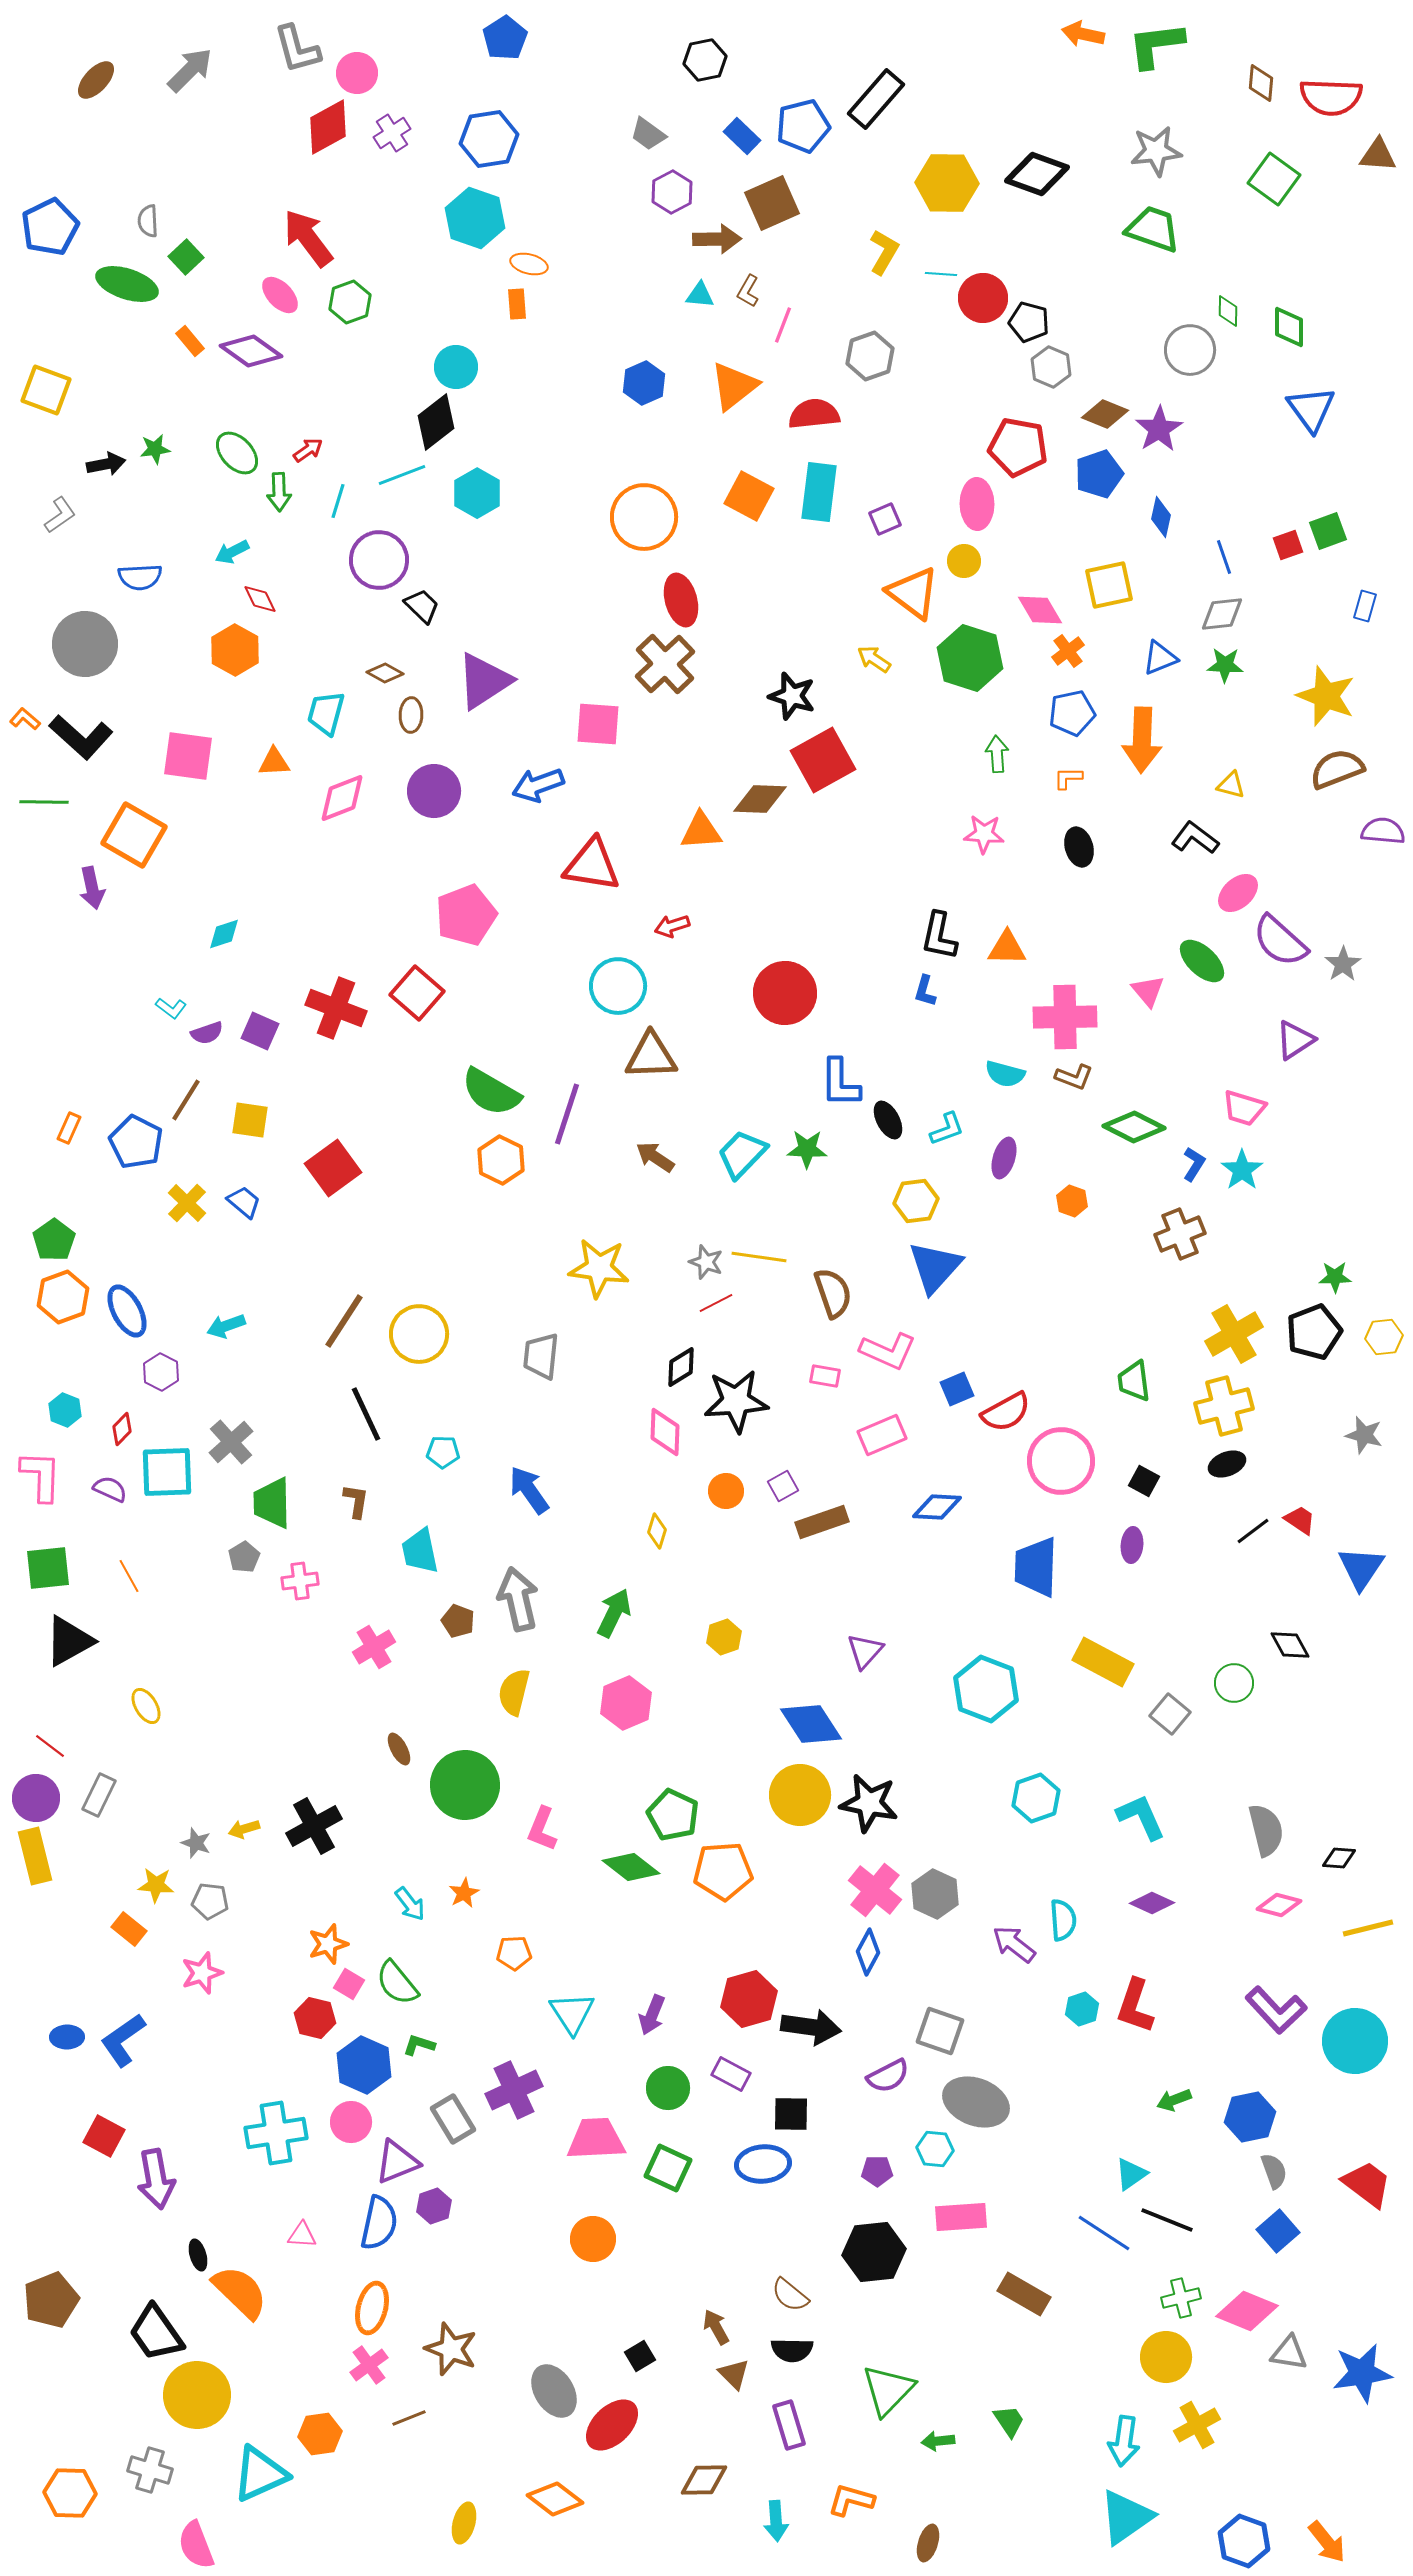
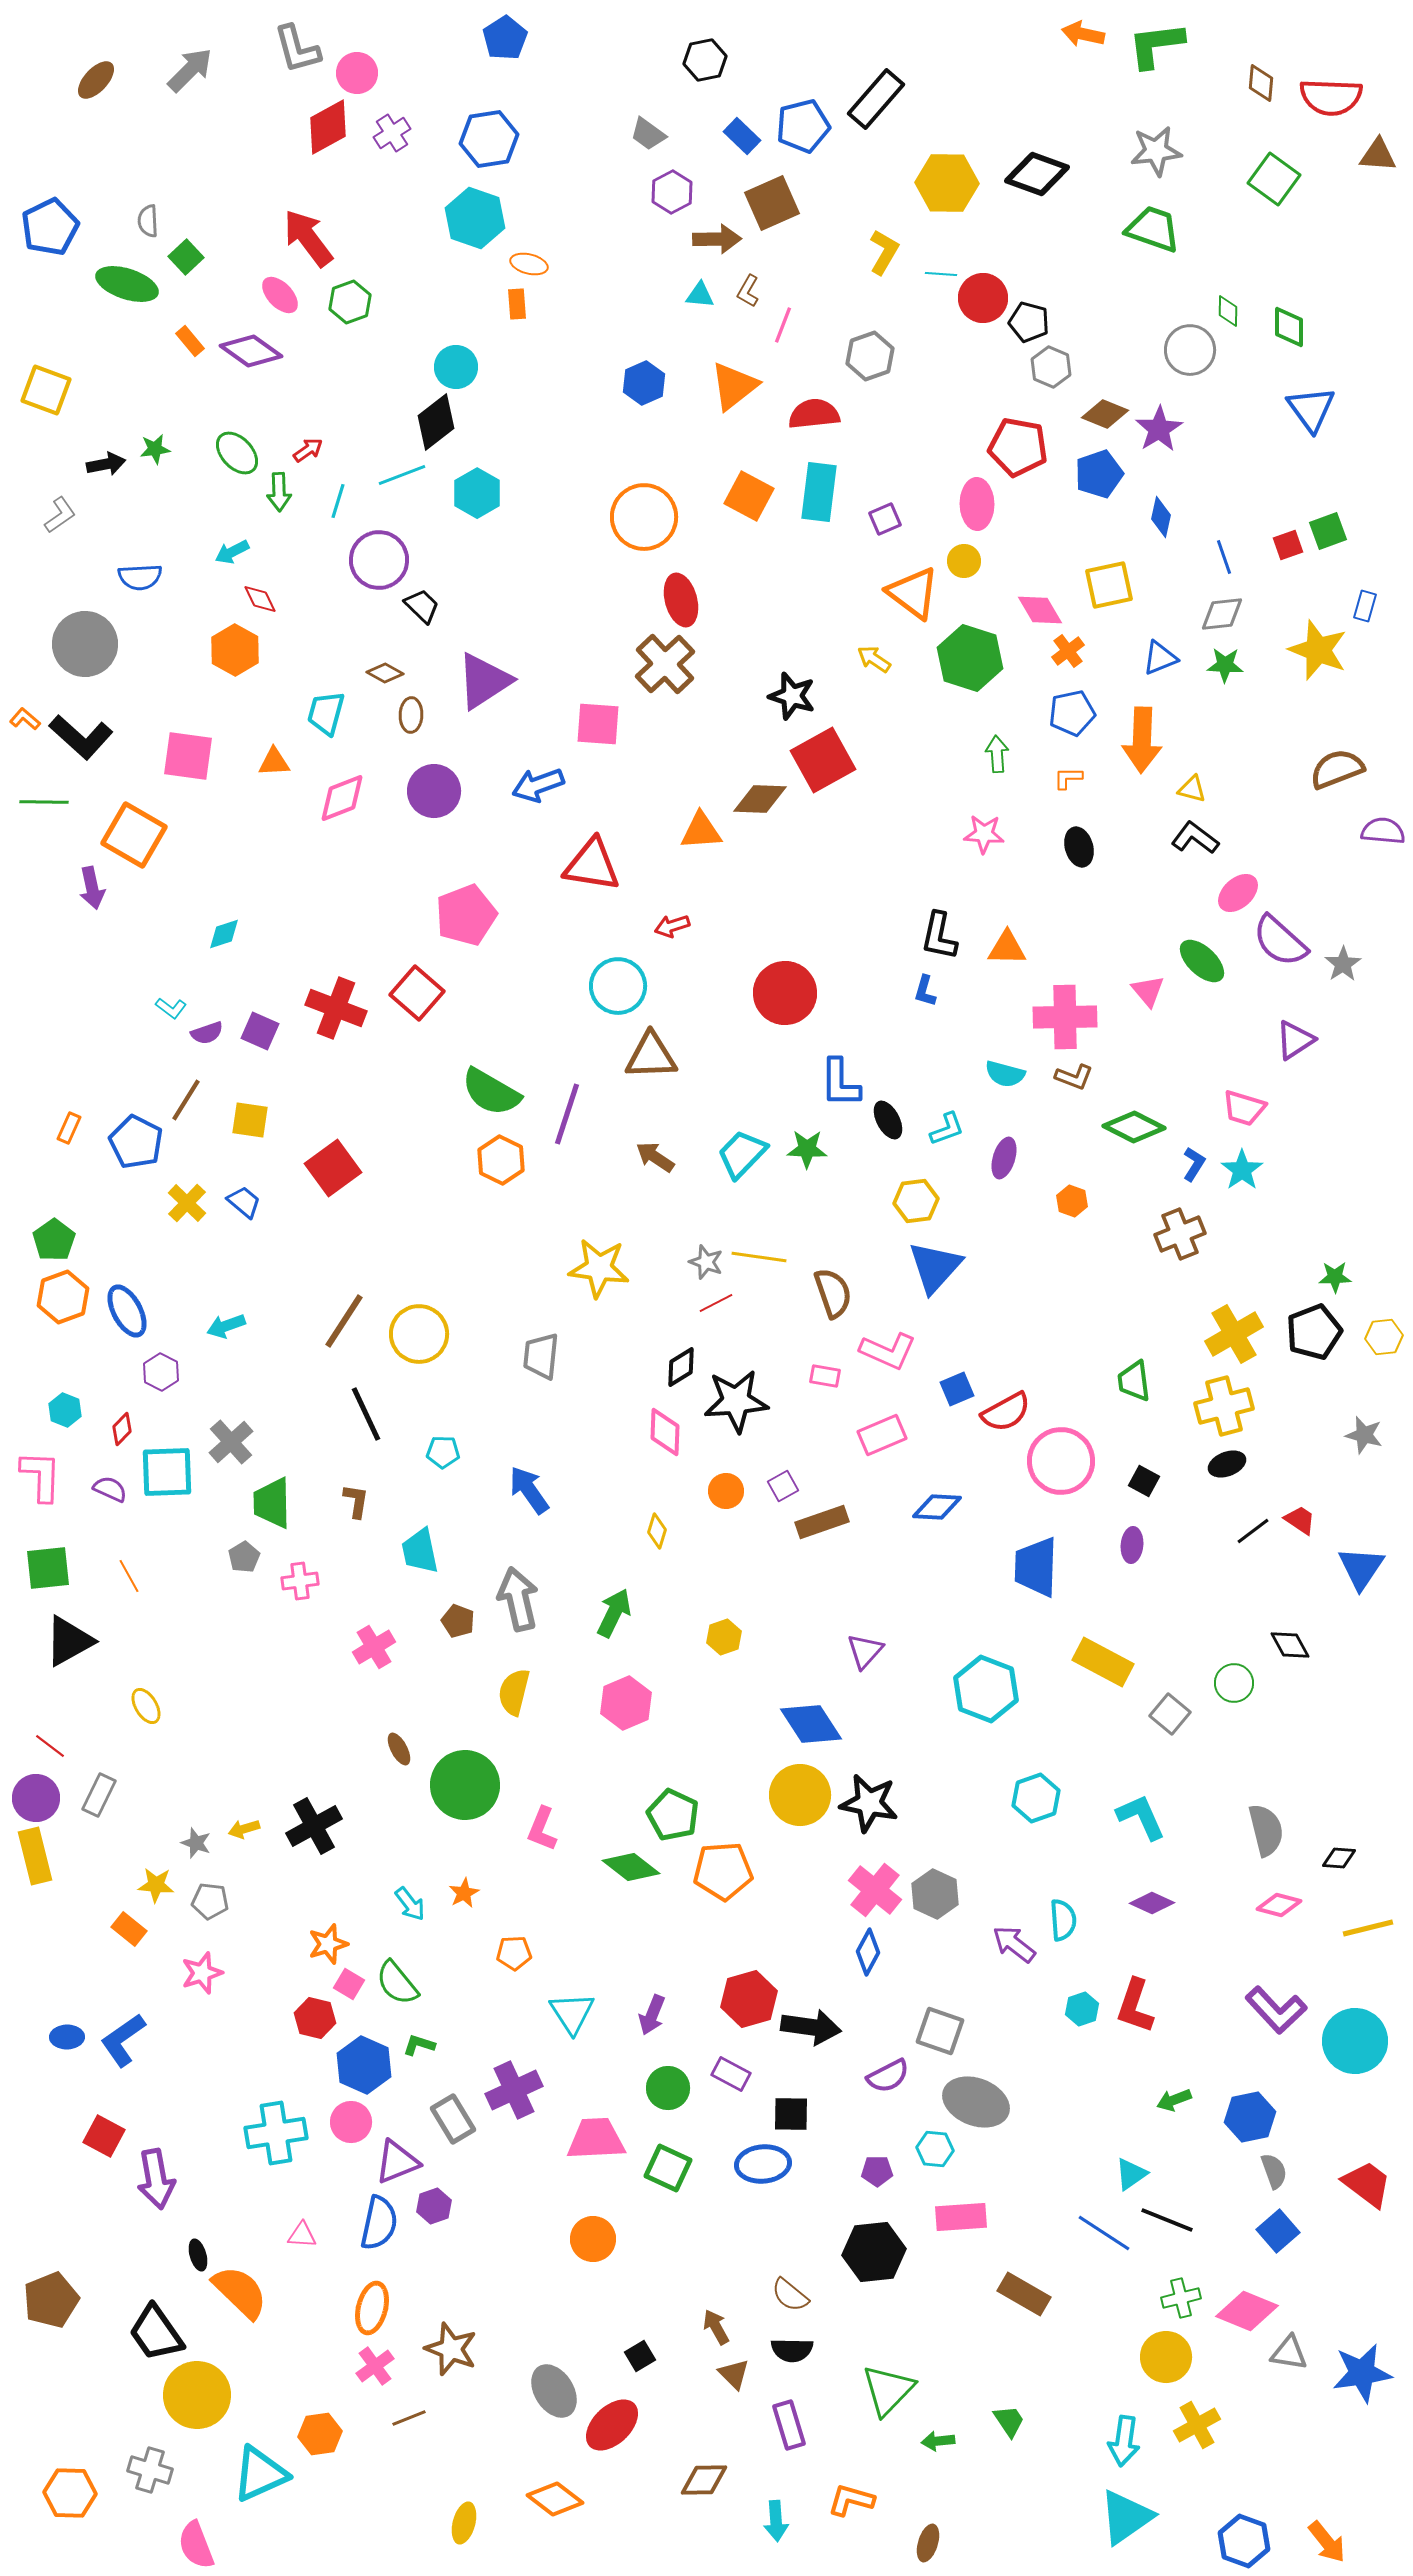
yellow star at (1326, 696): moved 8 px left, 46 px up
yellow triangle at (1231, 785): moved 39 px left, 4 px down
pink cross at (369, 2365): moved 6 px right, 1 px down
